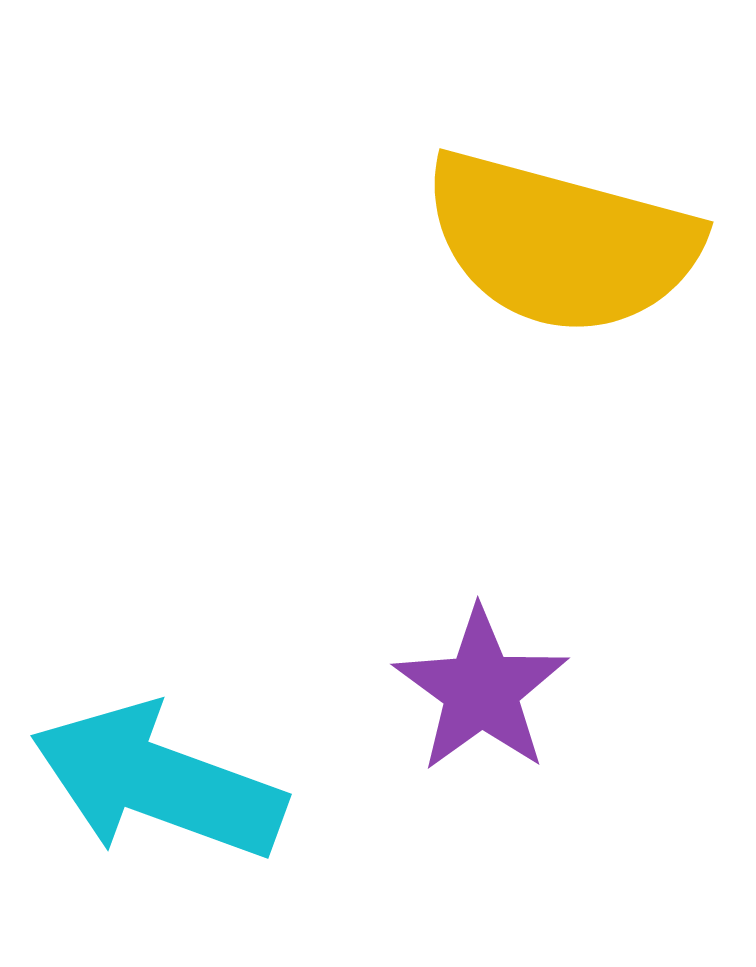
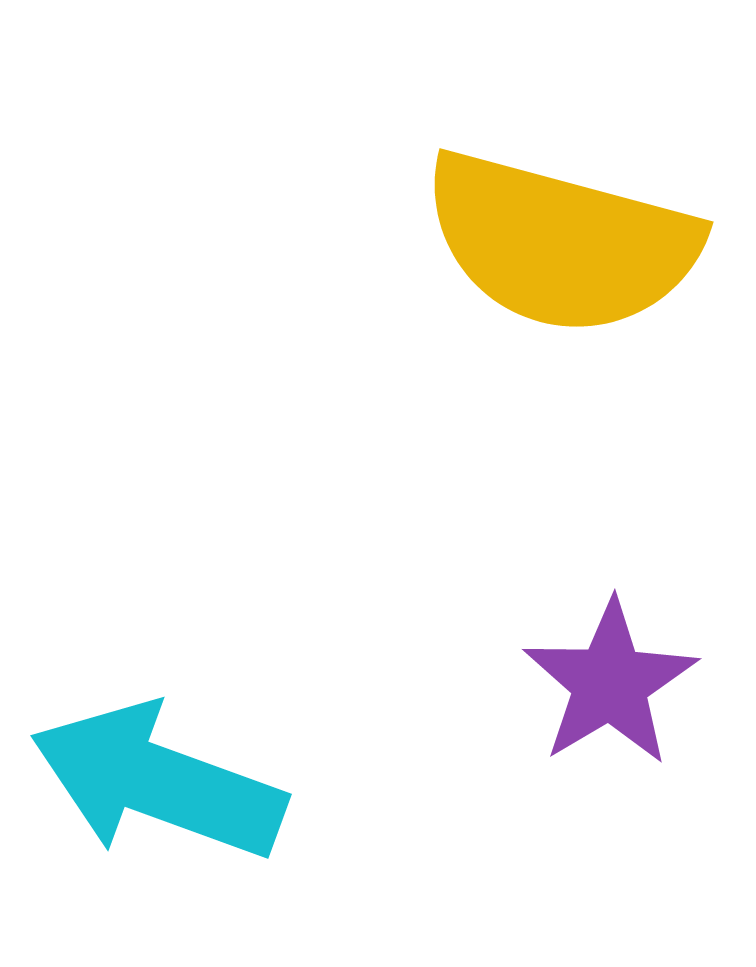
purple star: moved 129 px right, 7 px up; rotated 5 degrees clockwise
